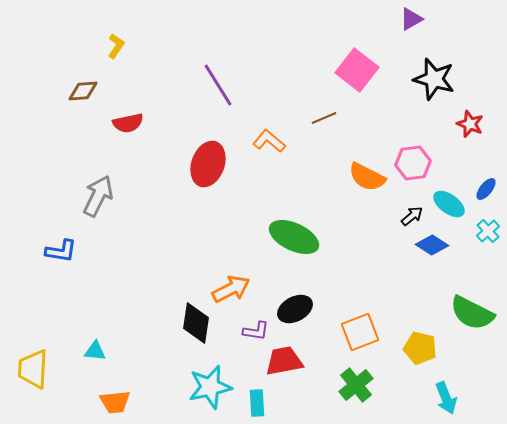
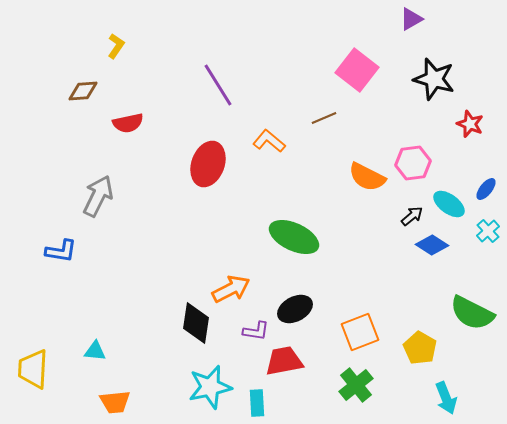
yellow pentagon: rotated 16 degrees clockwise
